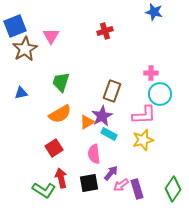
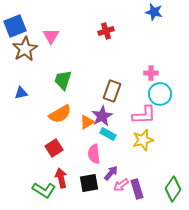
red cross: moved 1 px right
green trapezoid: moved 2 px right, 2 px up
cyan rectangle: moved 1 px left
